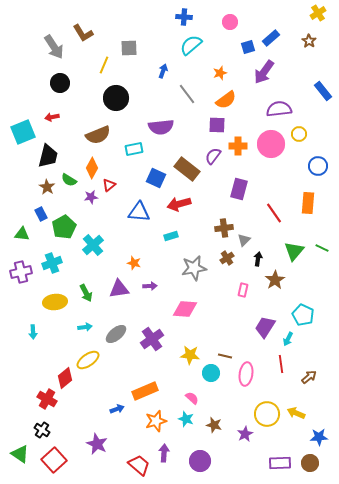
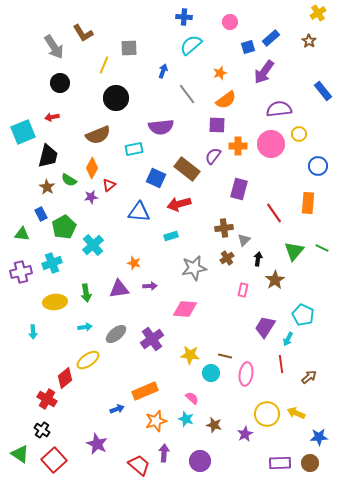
green arrow at (86, 293): rotated 18 degrees clockwise
